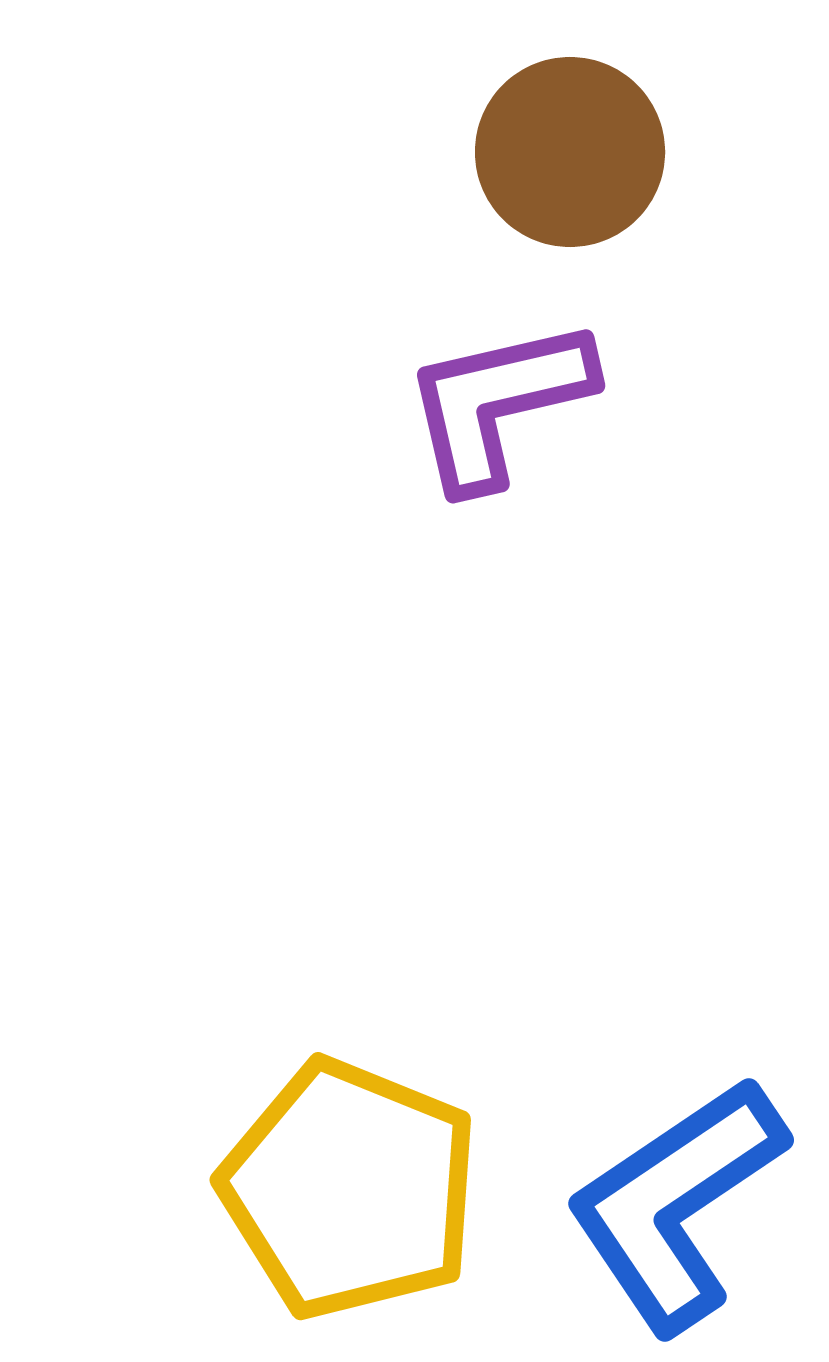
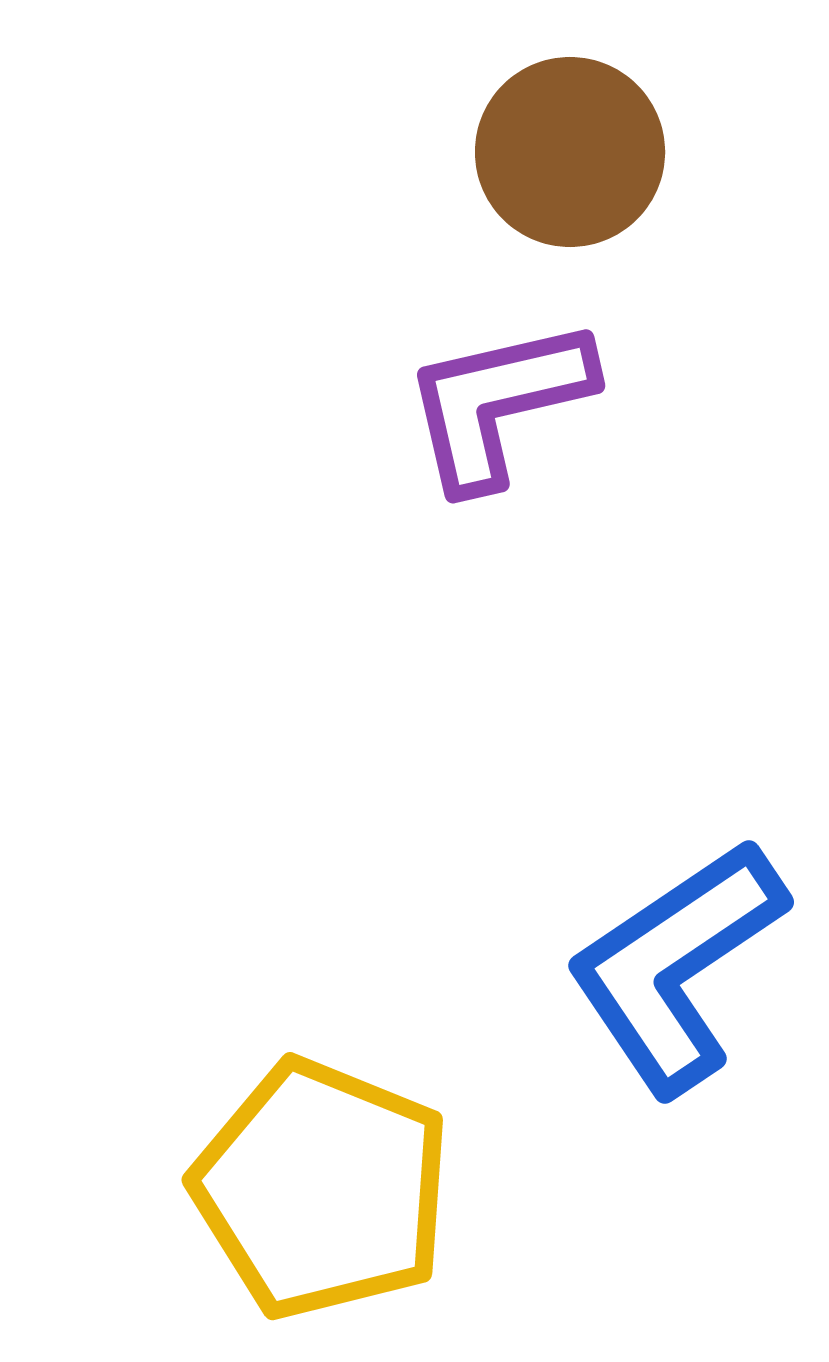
yellow pentagon: moved 28 px left
blue L-shape: moved 238 px up
